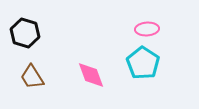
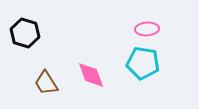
cyan pentagon: rotated 24 degrees counterclockwise
brown trapezoid: moved 14 px right, 6 px down
